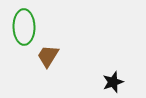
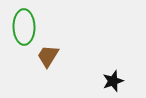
black star: moved 1 px up
